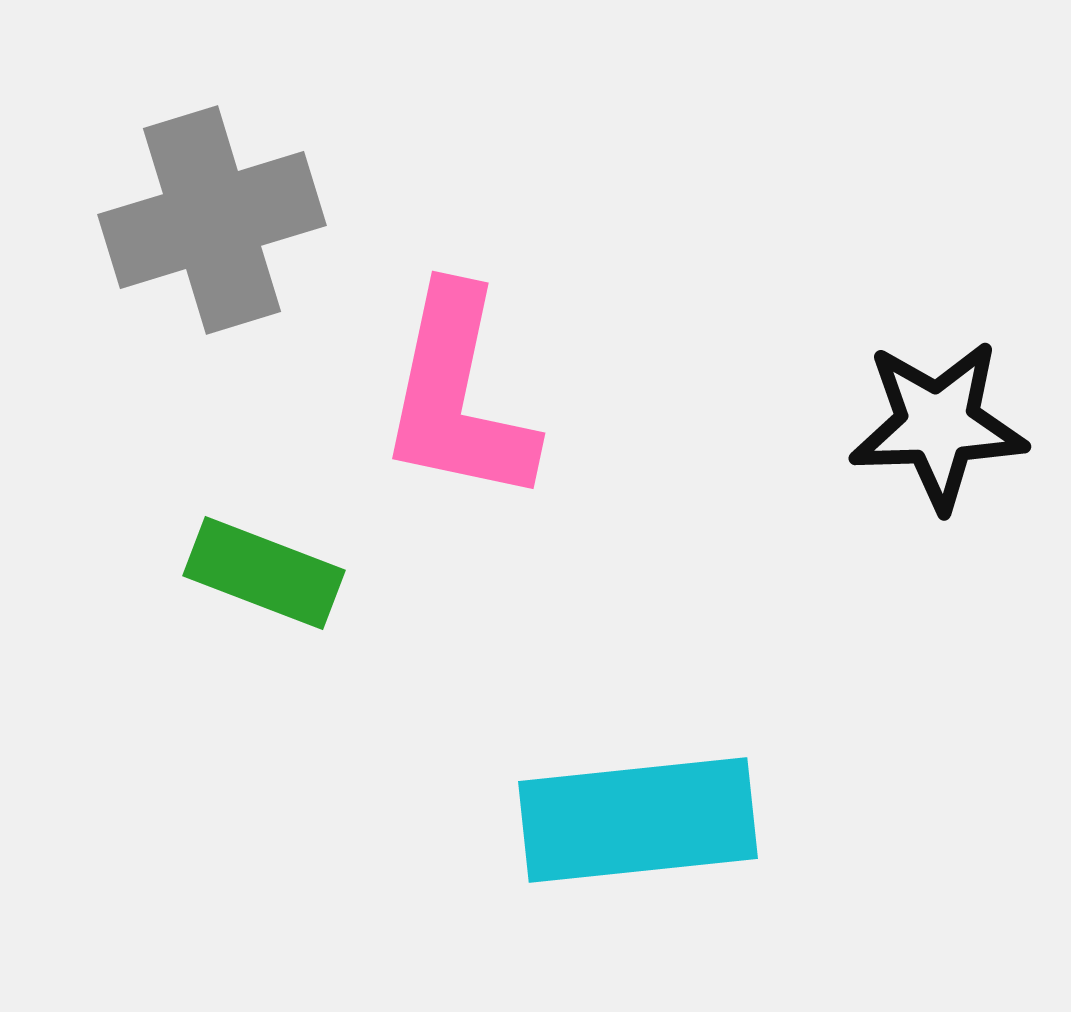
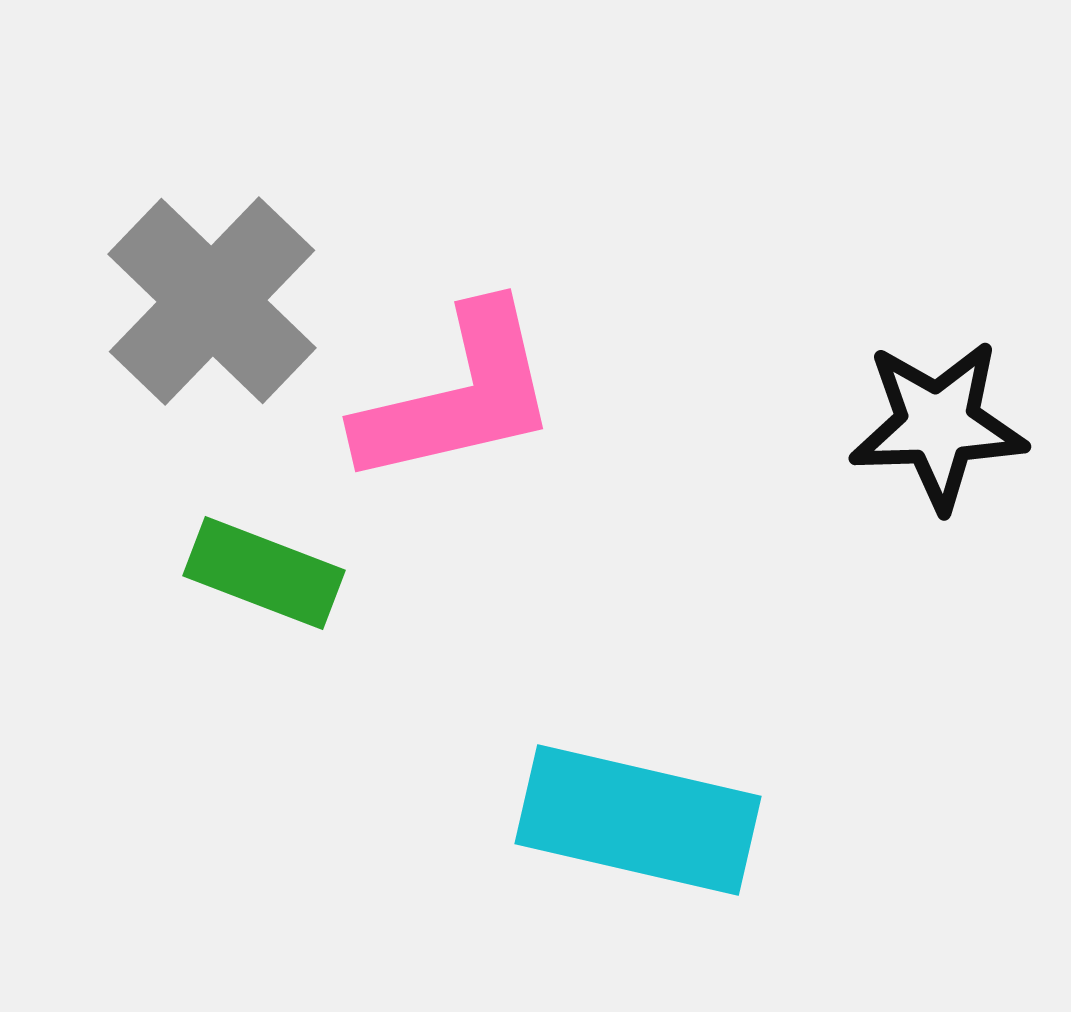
gray cross: moved 81 px down; rotated 29 degrees counterclockwise
pink L-shape: rotated 115 degrees counterclockwise
cyan rectangle: rotated 19 degrees clockwise
